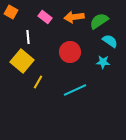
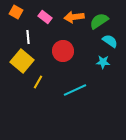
orange square: moved 5 px right
red circle: moved 7 px left, 1 px up
